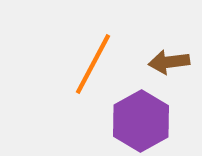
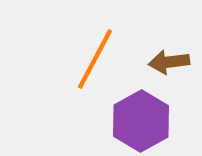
orange line: moved 2 px right, 5 px up
